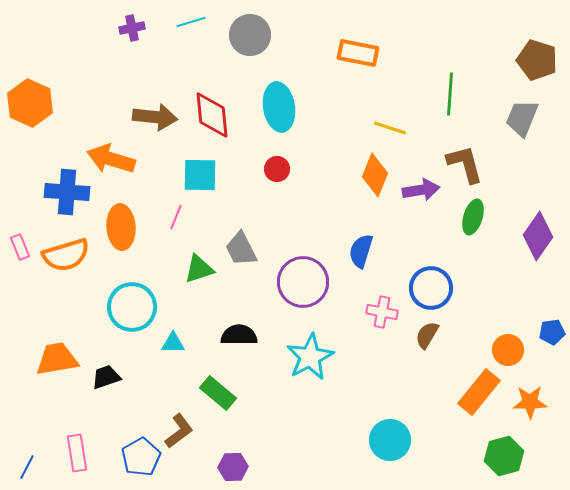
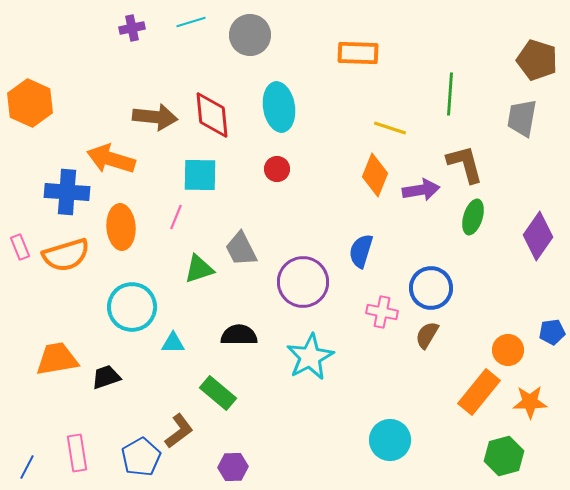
orange rectangle at (358, 53): rotated 9 degrees counterclockwise
gray trapezoid at (522, 118): rotated 12 degrees counterclockwise
